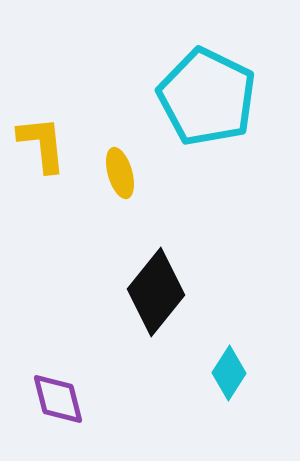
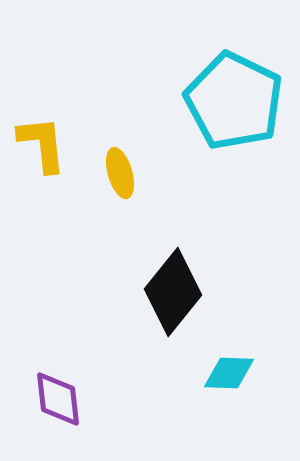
cyan pentagon: moved 27 px right, 4 px down
black diamond: moved 17 px right
cyan diamond: rotated 60 degrees clockwise
purple diamond: rotated 8 degrees clockwise
